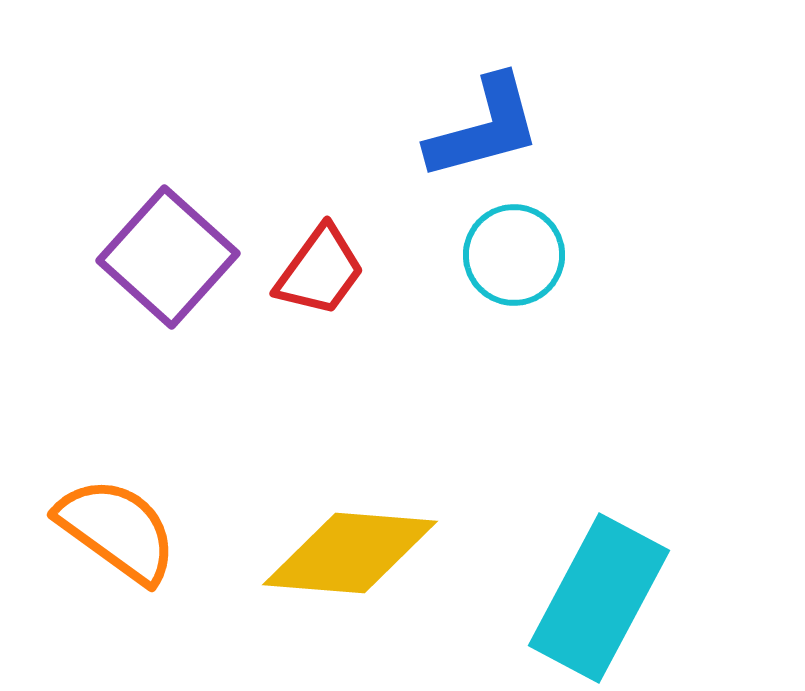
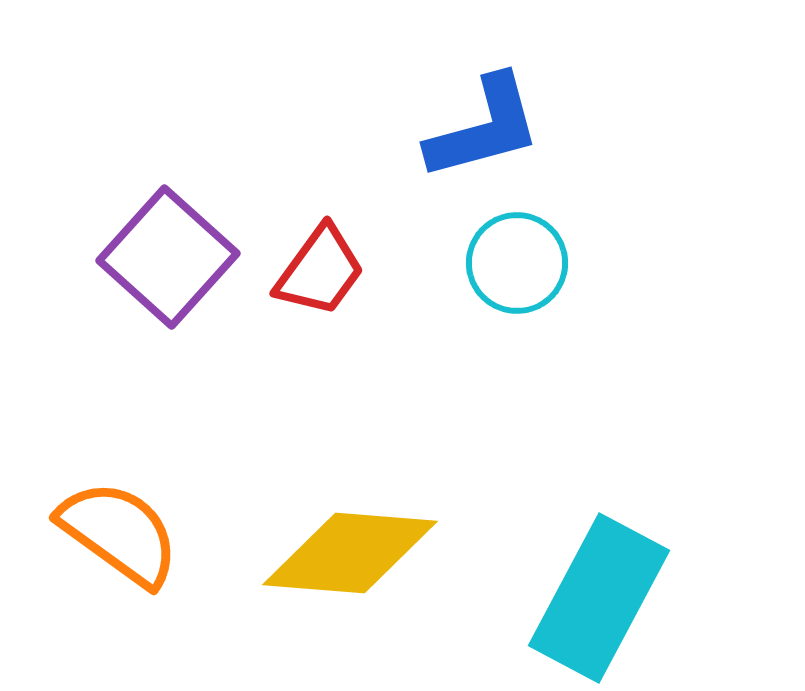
cyan circle: moved 3 px right, 8 px down
orange semicircle: moved 2 px right, 3 px down
